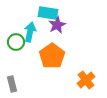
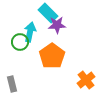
cyan rectangle: rotated 36 degrees clockwise
purple star: rotated 24 degrees clockwise
green circle: moved 4 px right
